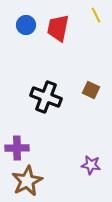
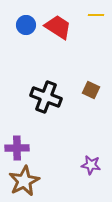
yellow line: rotated 63 degrees counterclockwise
red trapezoid: moved 1 px up; rotated 112 degrees clockwise
brown star: moved 3 px left
